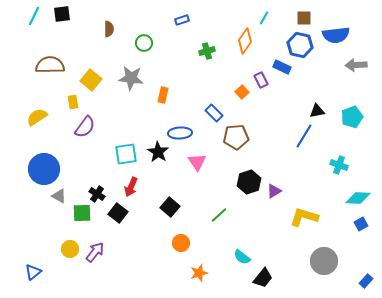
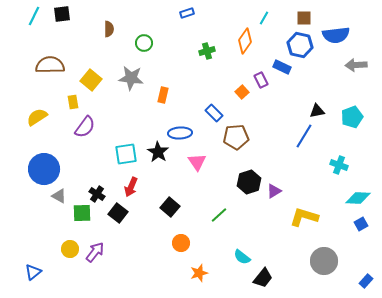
blue rectangle at (182, 20): moved 5 px right, 7 px up
